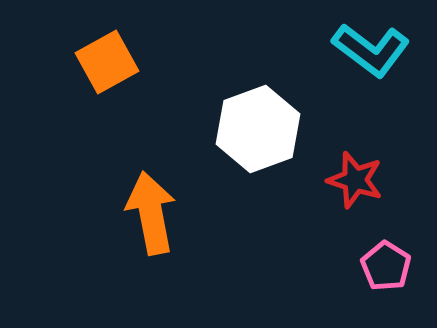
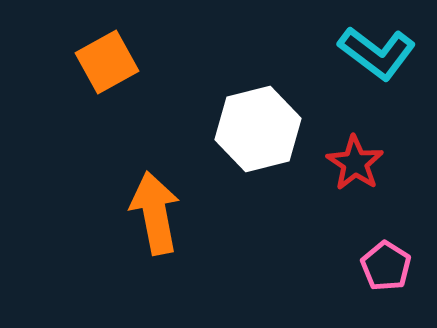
cyan L-shape: moved 6 px right, 3 px down
white hexagon: rotated 6 degrees clockwise
red star: moved 17 px up; rotated 16 degrees clockwise
orange arrow: moved 4 px right
